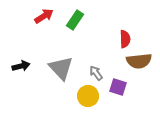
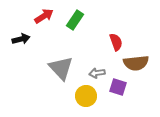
red semicircle: moved 9 px left, 3 px down; rotated 18 degrees counterclockwise
brown semicircle: moved 3 px left, 2 px down
black arrow: moved 27 px up
gray arrow: moved 1 px right; rotated 63 degrees counterclockwise
yellow circle: moved 2 px left
